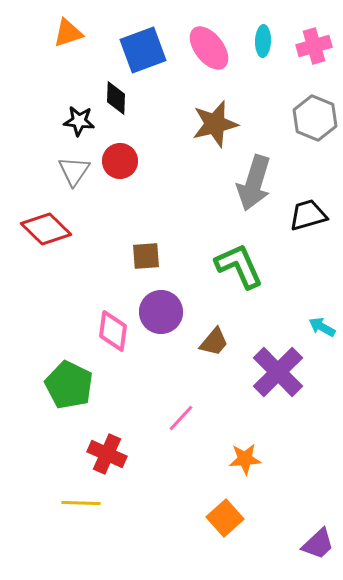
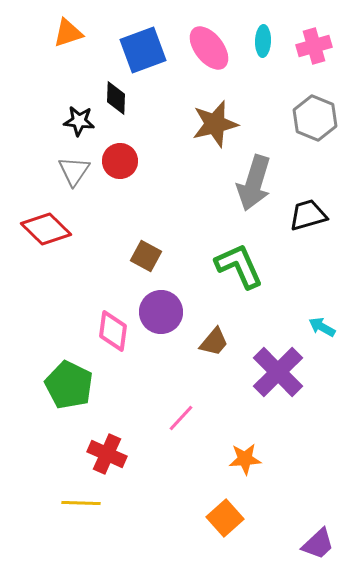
brown square: rotated 32 degrees clockwise
